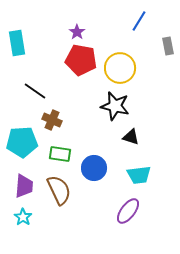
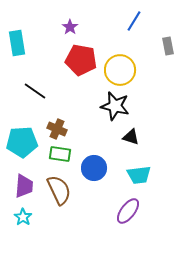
blue line: moved 5 px left
purple star: moved 7 px left, 5 px up
yellow circle: moved 2 px down
brown cross: moved 5 px right, 9 px down
